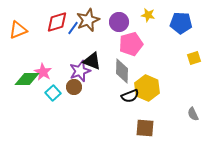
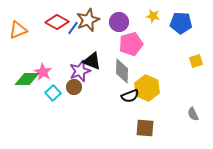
yellow star: moved 5 px right, 1 px down
red diamond: rotated 45 degrees clockwise
yellow square: moved 2 px right, 3 px down
